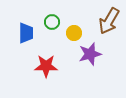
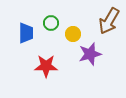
green circle: moved 1 px left, 1 px down
yellow circle: moved 1 px left, 1 px down
